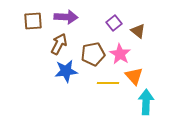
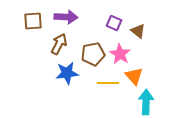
purple square: rotated 28 degrees counterclockwise
blue star: moved 1 px right, 2 px down
